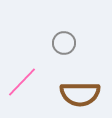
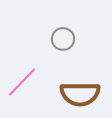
gray circle: moved 1 px left, 4 px up
